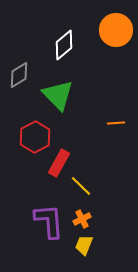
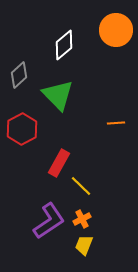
gray diamond: rotated 12 degrees counterclockwise
red hexagon: moved 13 px left, 8 px up
purple L-shape: rotated 60 degrees clockwise
